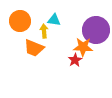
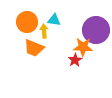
orange circle: moved 7 px right, 1 px down
